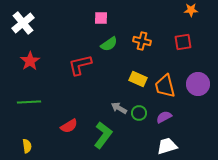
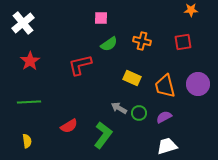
yellow rectangle: moved 6 px left, 1 px up
yellow semicircle: moved 5 px up
